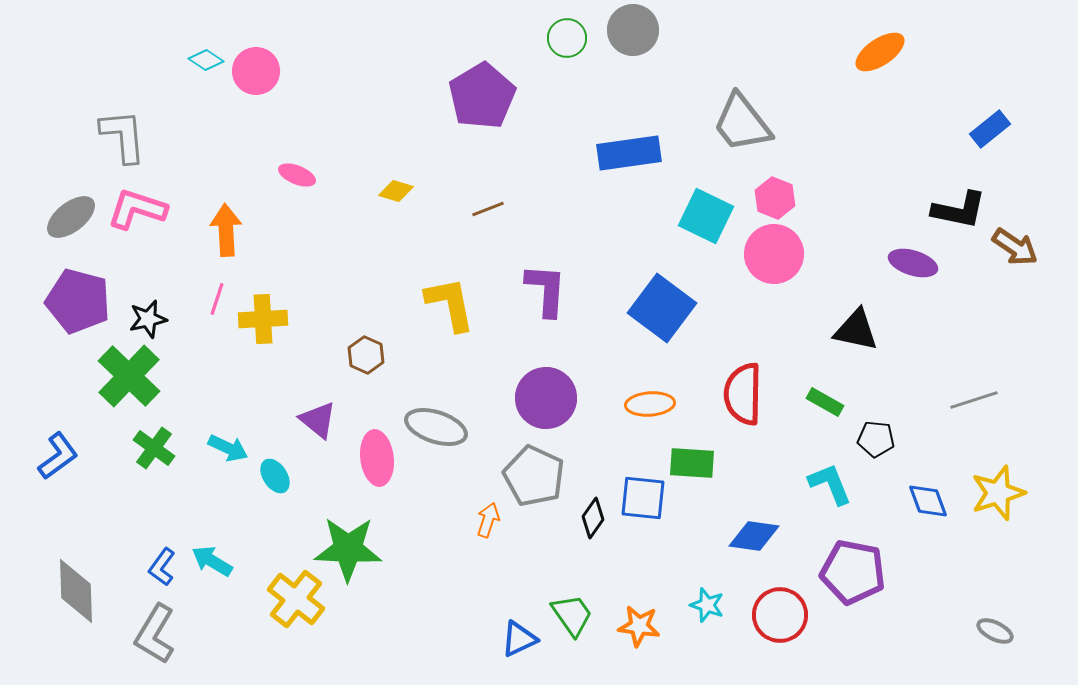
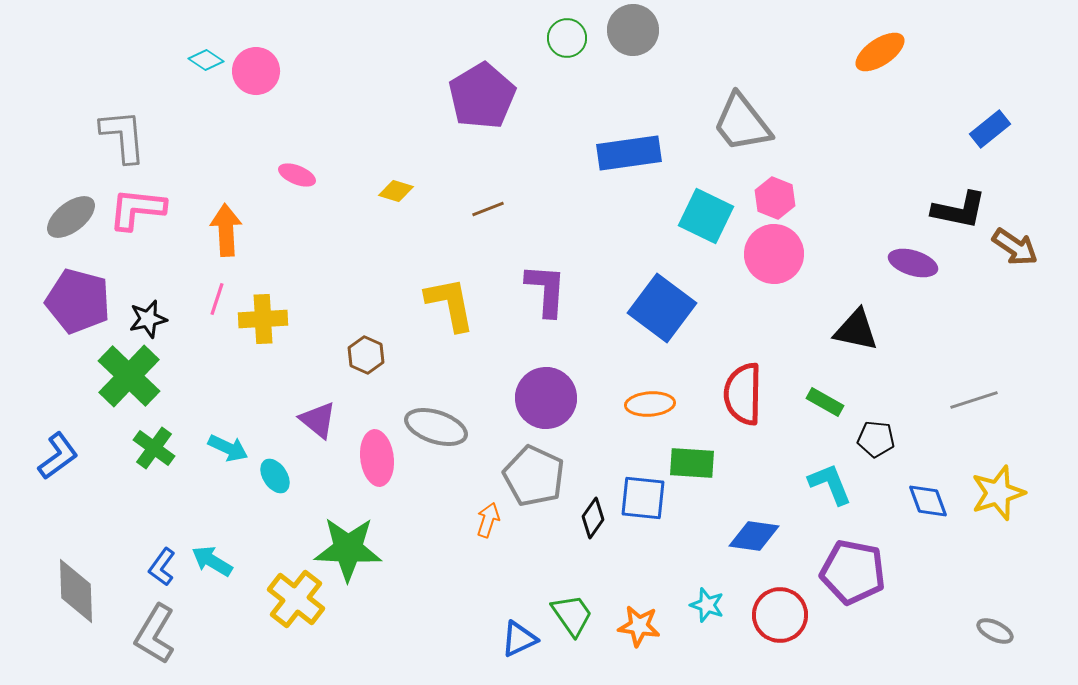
pink L-shape at (137, 209): rotated 12 degrees counterclockwise
